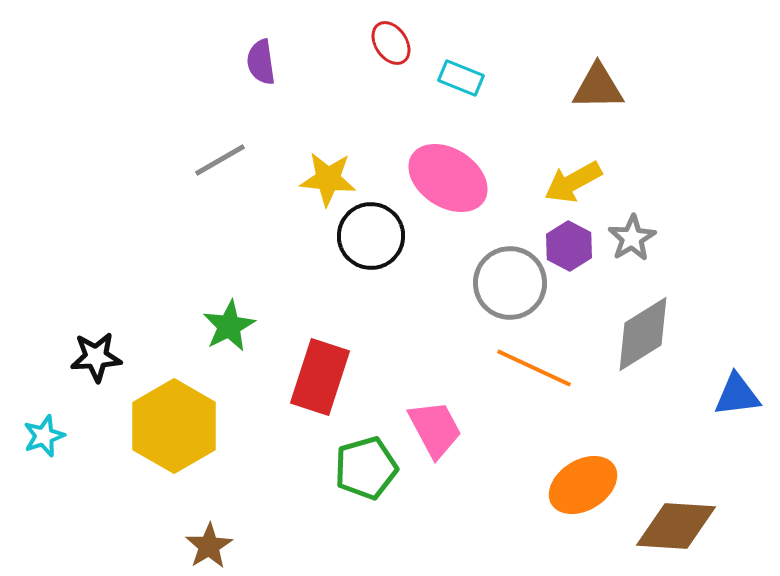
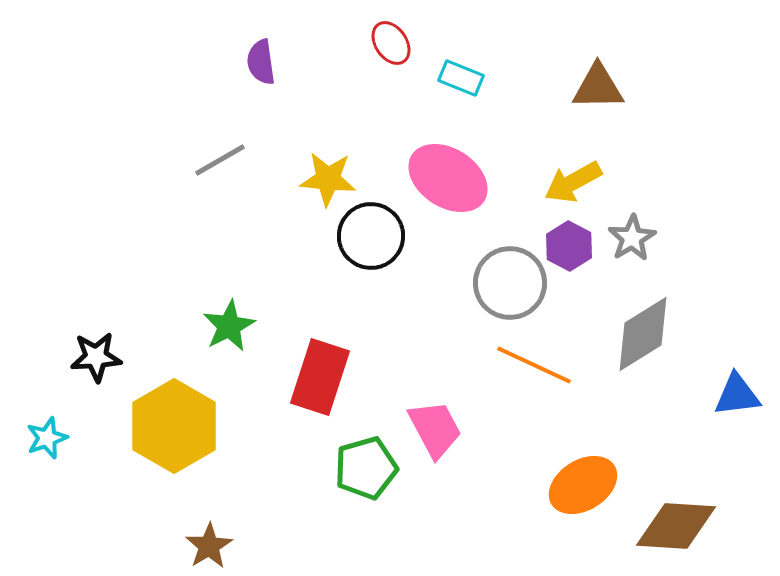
orange line: moved 3 px up
cyan star: moved 3 px right, 2 px down
